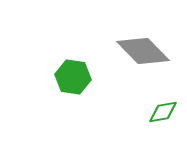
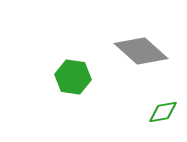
gray diamond: moved 2 px left; rotated 4 degrees counterclockwise
